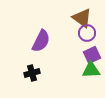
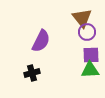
brown triangle: rotated 15 degrees clockwise
purple circle: moved 1 px up
purple square: moved 1 px left; rotated 24 degrees clockwise
green triangle: moved 1 px left
